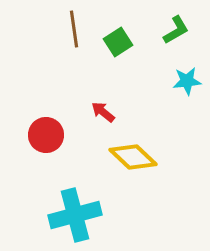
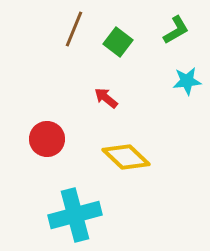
brown line: rotated 30 degrees clockwise
green square: rotated 20 degrees counterclockwise
red arrow: moved 3 px right, 14 px up
red circle: moved 1 px right, 4 px down
yellow diamond: moved 7 px left
